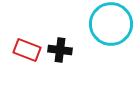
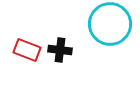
cyan circle: moved 1 px left
